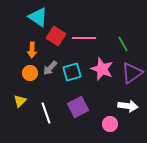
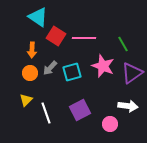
pink star: moved 1 px right, 3 px up
yellow triangle: moved 6 px right, 1 px up
purple square: moved 2 px right, 3 px down
